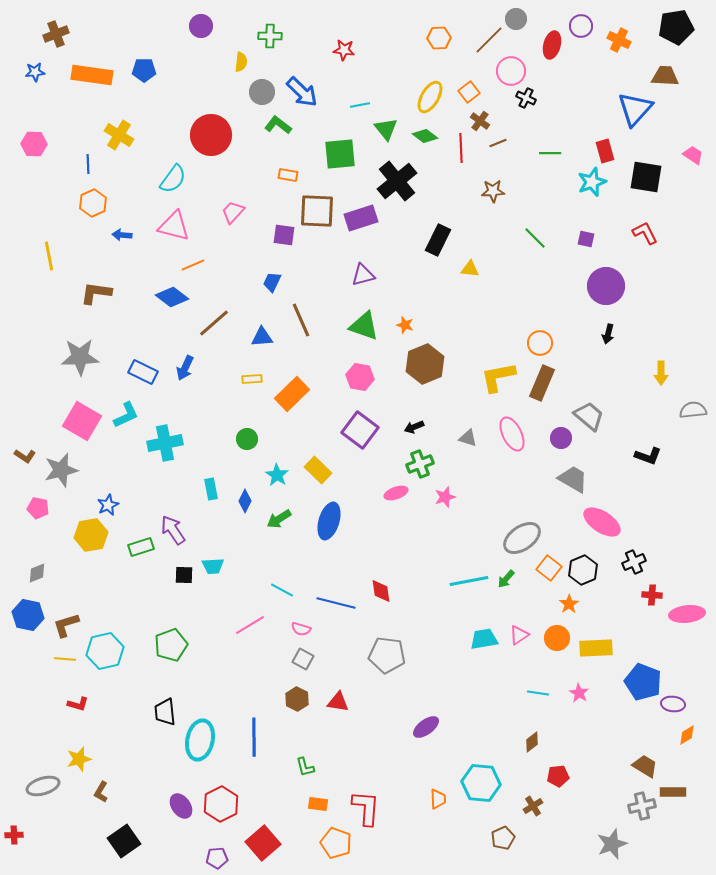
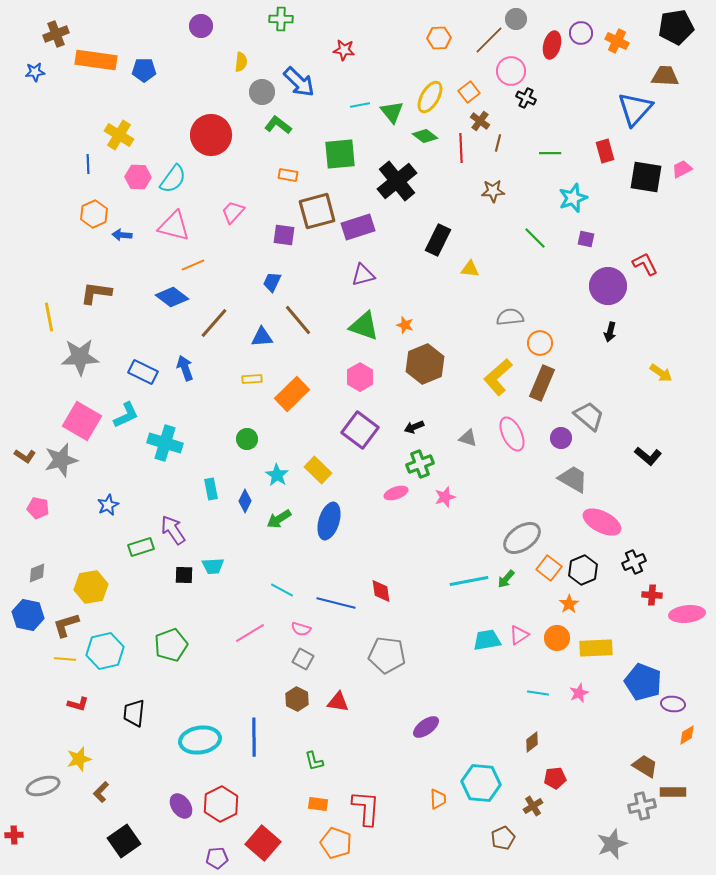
purple circle at (581, 26): moved 7 px down
green cross at (270, 36): moved 11 px right, 17 px up
orange cross at (619, 40): moved 2 px left, 1 px down
orange rectangle at (92, 75): moved 4 px right, 15 px up
blue arrow at (302, 92): moved 3 px left, 10 px up
green triangle at (386, 129): moved 6 px right, 17 px up
brown line at (498, 143): rotated 54 degrees counterclockwise
pink hexagon at (34, 144): moved 104 px right, 33 px down
pink trapezoid at (693, 155): moved 11 px left, 14 px down; rotated 60 degrees counterclockwise
cyan star at (592, 182): moved 19 px left, 16 px down
orange hexagon at (93, 203): moved 1 px right, 11 px down
brown square at (317, 211): rotated 18 degrees counterclockwise
purple rectangle at (361, 218): moved 3 px left, 9 px down
red L-shape at (645, 233): moved 31 px down
yellow line at (49, 256): moved 61 px down
purple circle at (606, 286): moved 2 px right
brown line at (301, 320): moved 3 px left; rotated 16 degrees counterclockwise
brown line at (214, 323): rotated 8 degrees counterclockwise
black arrow at (608, 334): moved 2 px right, 2 px up
blue arrow at (185, 368): rotated 135 degrees clockwise
yellow arrow at (661, 373): rotated 55 degrees counterclockwise
pink hexagon at (360, 377): rotated 20 degrees clockwise
yellow L-shape at (498, 377): rotated 30 degrees counterclockwise
gray semicircle at (693, 410): moved 183 px left, 93 px up
cyan cross at (165, 443): rotated 28 degrees clockwise
black L-shape at (648, 456): rotated 20 degrees clockwise
gray star at (61, 470): moved 10 px up
pink ellipse at (602, 522): rotated 6 degrees counterclockwise
yellow hexagon at (91, 535): moved 52 px down
pink line at (250, 625): moved 8 px down
cyan trapezoid at (484, 639): moved 3 px right, 1 px down
pink star at (579, 693): rotated 18 degrees clockwise
black trapezoid at (165, 712): moved 31 px left, 1 px down; rotated 12 degrees clockwise
cyan ellipse at (200, 740): rotated 69 degrees clockwise
green L-shape at (305, 767): moved 9 px right, 6 px up
red pentagon at (558, 776): moved 3 px left, 2 px down
brown L-shape at (101, 792): rotated 15 degrees clockwise
red square at (263, 843): rotated 8 degrees counterclockwise
